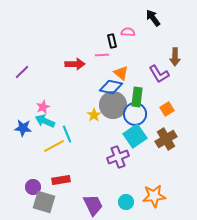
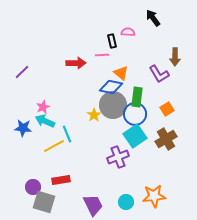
red arrow: moved 1 px right, 1 px up
